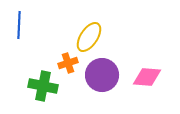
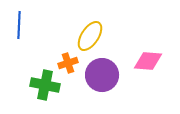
yellow ellipse: moved 1 px right, 1 px up
pink diamond: moved 1 px right, 16 px up
green cross: moved 2 px right, 1 px up
